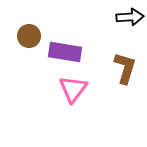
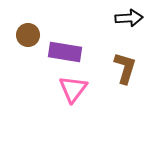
black arrow: moved 1 px left, 1 px down
brown circle: moved 1 px left, 1 px up
